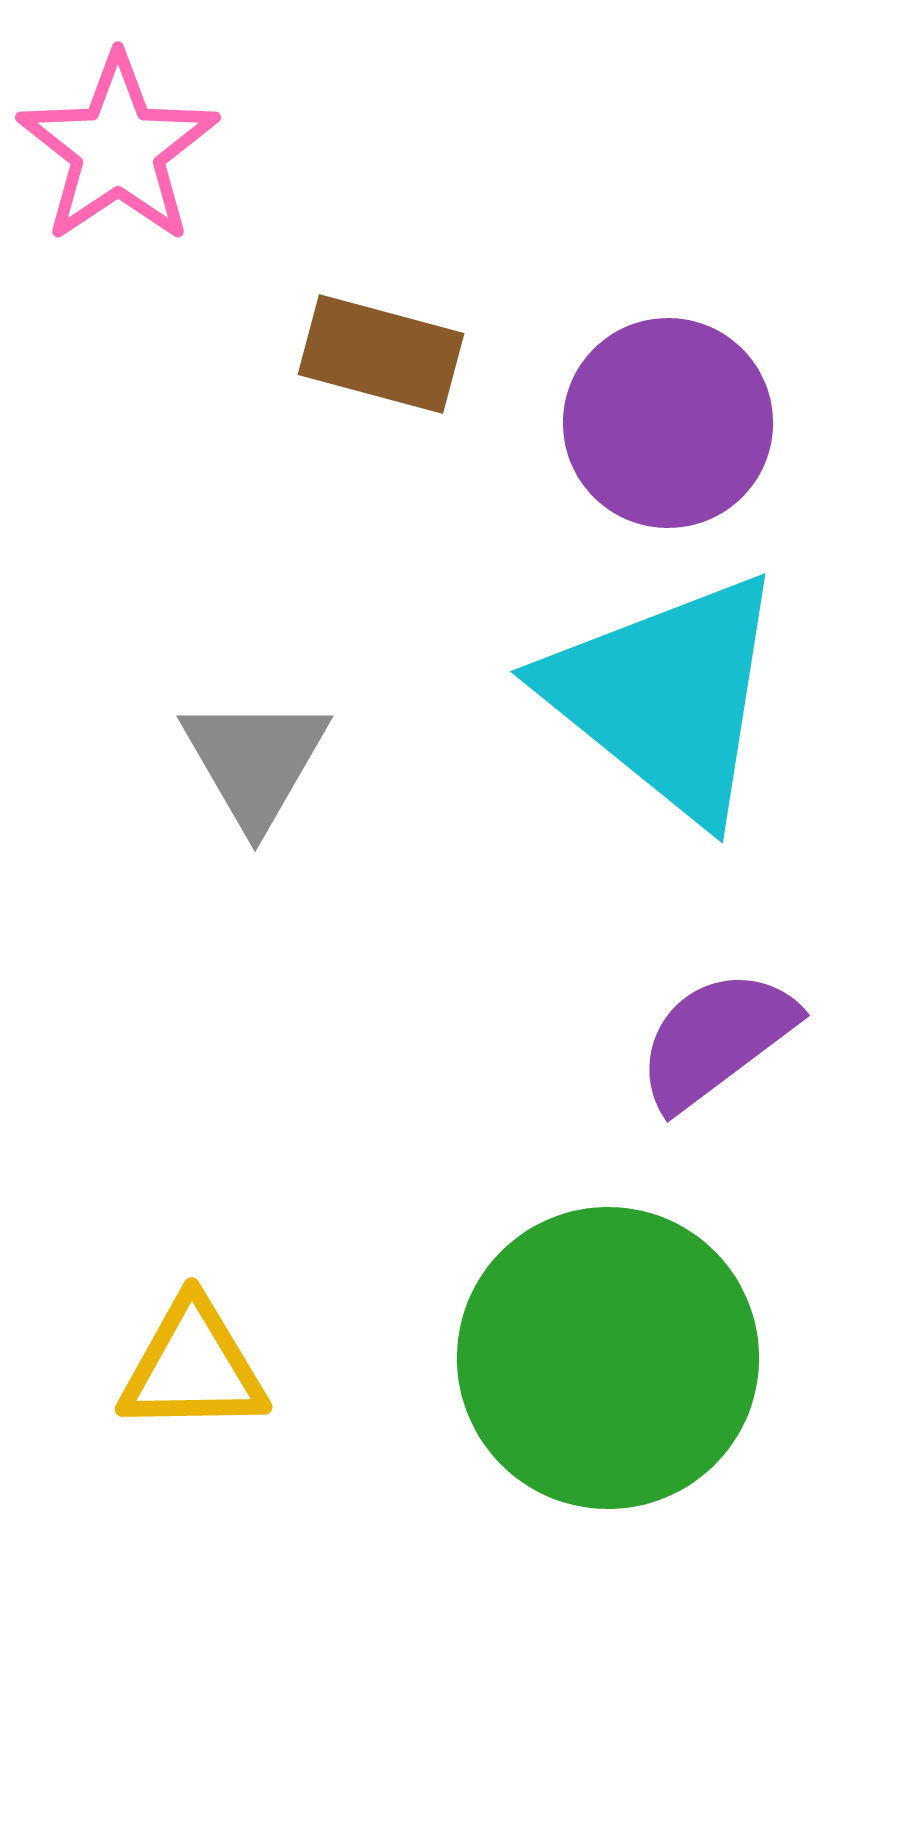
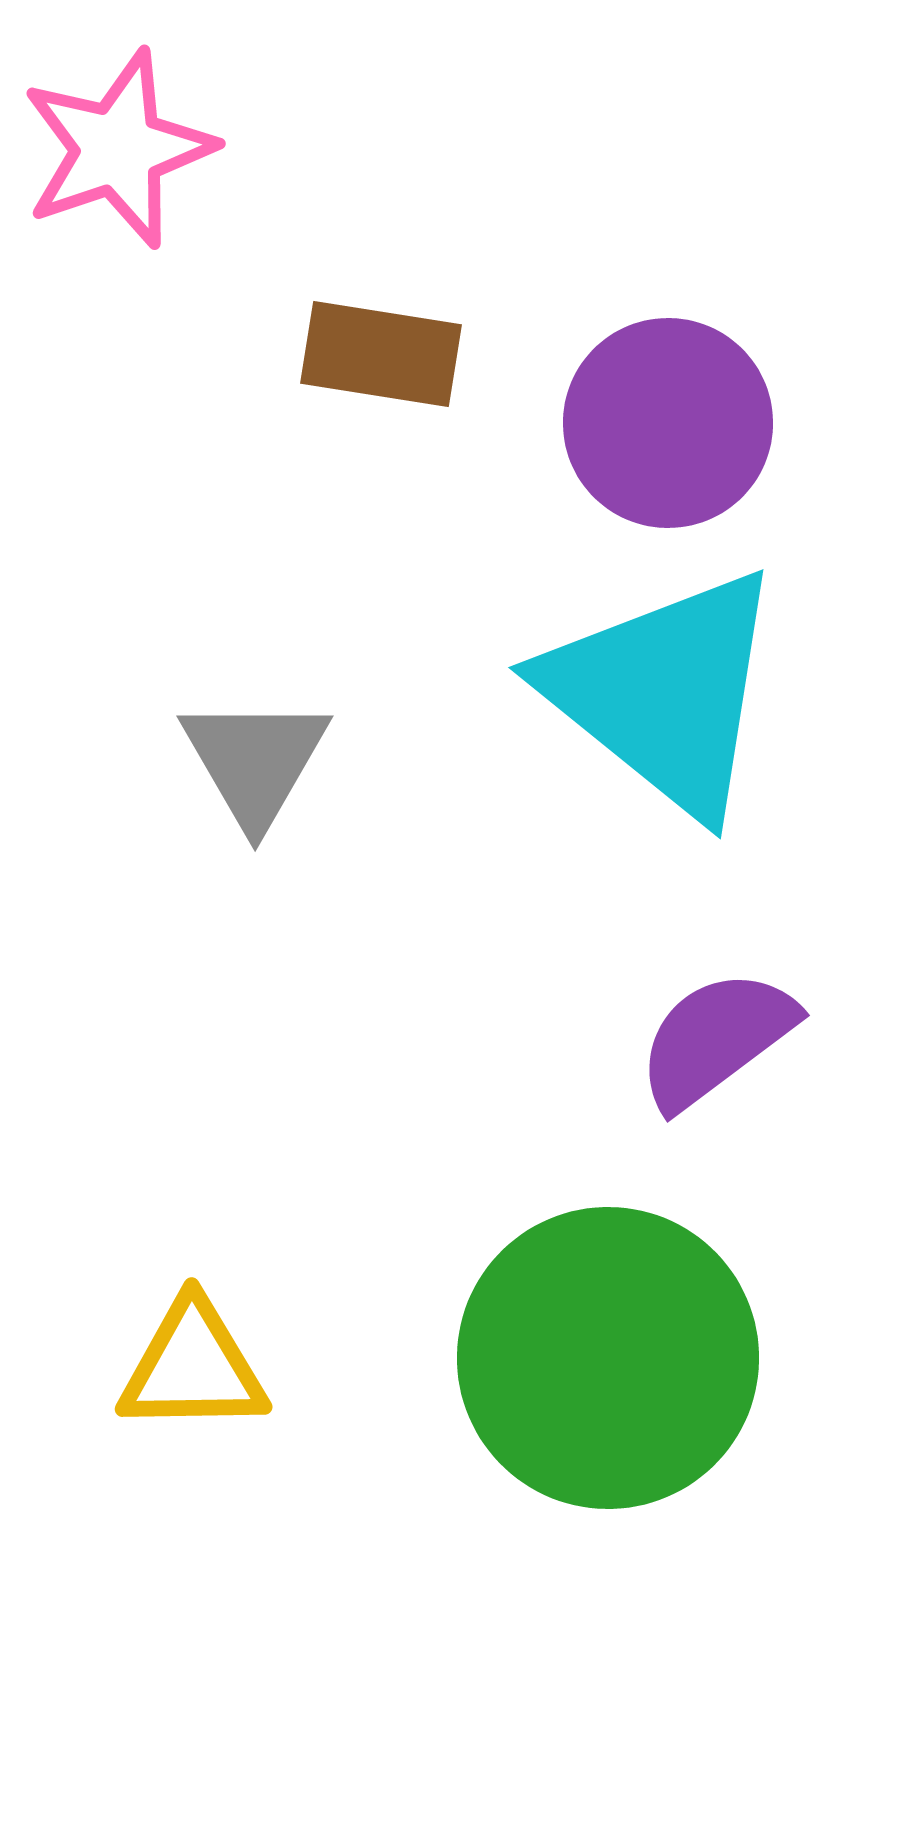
pink star: rotated 15 degrees clockwise
brown rectangle: rotated 6 degrees counterclockwise
cyan triangle: moved 2 px left, 4 px up
